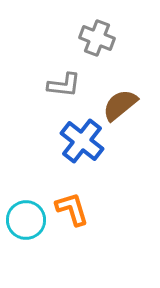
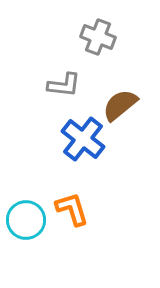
gray cross: moved 1 px right, 1 px up
blue cross: moved 1 px right, 2 px up
